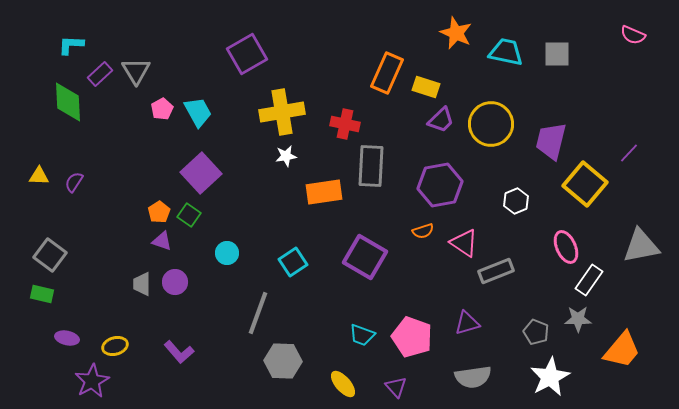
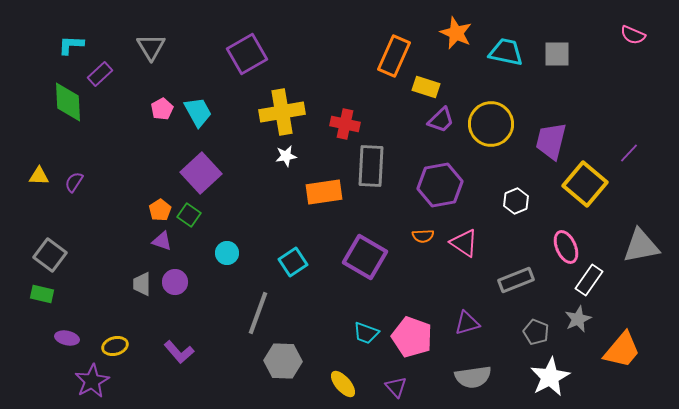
gray triangle at (136, 71): moved 15 px right, 24 px up
orange rectangle at (387, 73): moved 7 px right, 17 px up
orange pentagon at (159, 212): moved 1 px right, 2 px up
orange semicircle at (423, 231): moved 5 px down; rotated 15 degrees clockwise
gray rectangle at (496, 271): moved 20 px right, 9 px down
gray star at (578, 319): rotated 24 degrees counterclockwise
cyan trapezoid at (362, 335): moved 4 px right, 2 px up
